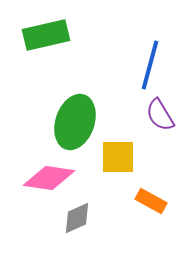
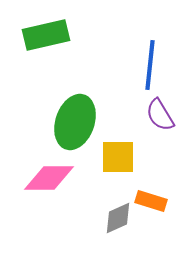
blue line: rotated 9 degrees counterclockwise
pink diamond: rotated 9 degrees counterclockwise
orange rectangle: rotated 12 degrees counterclockwise
gray diamond: moved 41 px right
